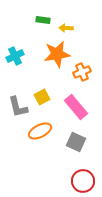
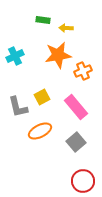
orange star: moved 1 px right, 1 px down
orange cross: moved 1 px right, 1 px up
gray square: rotated 24 degrees clockwise
